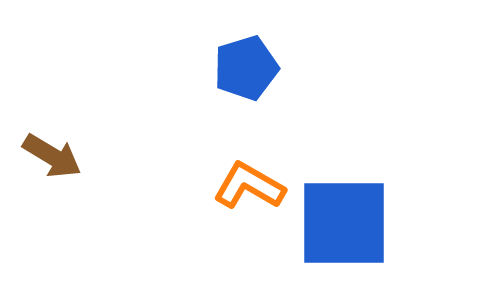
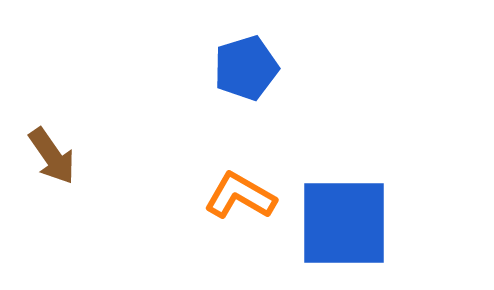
brown arrow: rotated 24 degrees clockwise
orange L-shape: moved 9 px left, 10 px down
